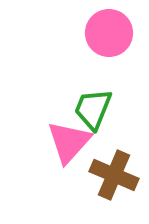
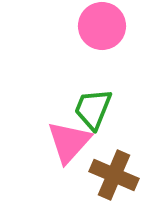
pink circle: moved 7 px left, 7 px up
